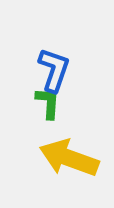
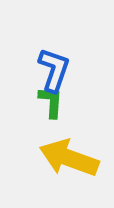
green L-shape: moved 3 px right, 1 px up
